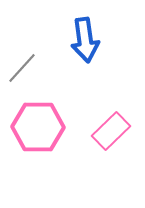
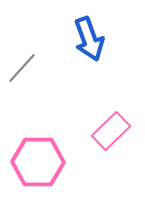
blue arrow: moved 4 px right, 1 px up; rotated 12 degrees counterclockwise
pink hexagon: moved 35 px down
